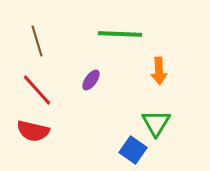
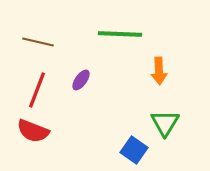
brown line: moved 1 px right, 1 px down; rotated 60 degrees counterclockwise
purple ellipse: moved 10 px left
red line: rotated 63 degrees clockwise
green triangle: moved 9 px right
red semicircle: rotated 8 degrees clockwise
blue square: moved 1 px right
